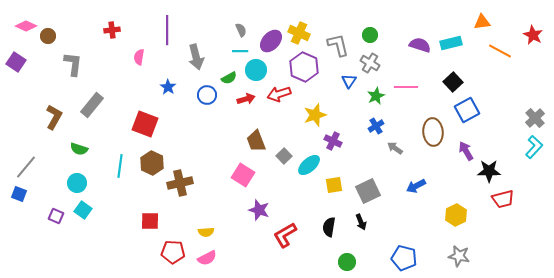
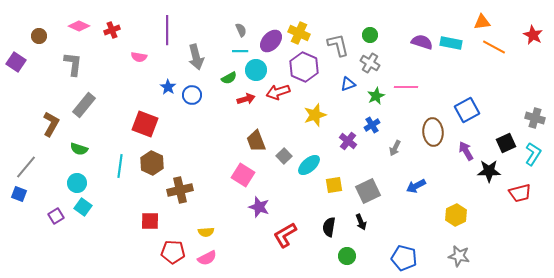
pink diamond at (26, 26): moved 53 px right
red cross at (112, 30): rotated 14 degrees counterclockwise
brown circle at (48, 36): moved 9 px left
cyan rectangle at (451, 43): rotated 25 degrees clockwise
purple semicircle at (420, 45): moved 2 px right, 3 px up
orange line at (500, 51): moved 6 px left, 4 px up
pink semicircle at (139, 57): rotated 91 degrees counterclockwise
blue triangle at (349, 81): moved 1 px left, 3 px down; rotated 35 degrees clockwise
black square at (453, 82): moved 53 px right, 61 px down; rotated 18 degrees clockwise
red arrow at (279, 94): moved 1 px left, 2 px up
blue circle at (207, 95): moved 15 px left
gray rectangle at (92, 105): moved 8 px left
brown L-shape at (54, 117): moved 3 px left, 7 px down
gray cross at (535, 118): rotated 30 degrees counterclockwise
blue cross at (376, 126): moved 4 px left, 1 px up
purple cross at (333, 141): moved 15 px right; rotated 12 degrees clockwise
cyan L-shape at (534, 147): moved 1 px left, 7 px down; rotated 10 degrees counterclockwise
gray arrow at (395, 148): rotated 98 degrees counterclockwise
brown cross at (180, 183): moved 7 px down
red trapezoid at (503, 199): moved 17 px right, 6 px up
cyan square at (83, 210): moved 3 px up
purple star at (259, 210): moved 3 px up
purple square at (56, 216): rotated 35 degrees clockwise
green circle at (347, 262): moved 6 px up
